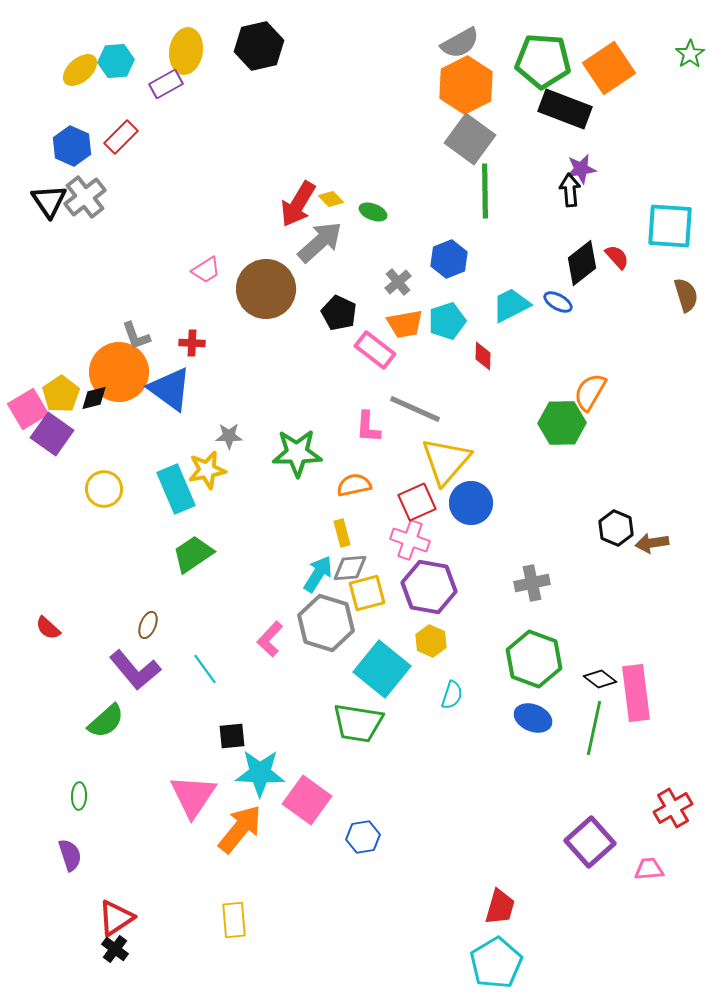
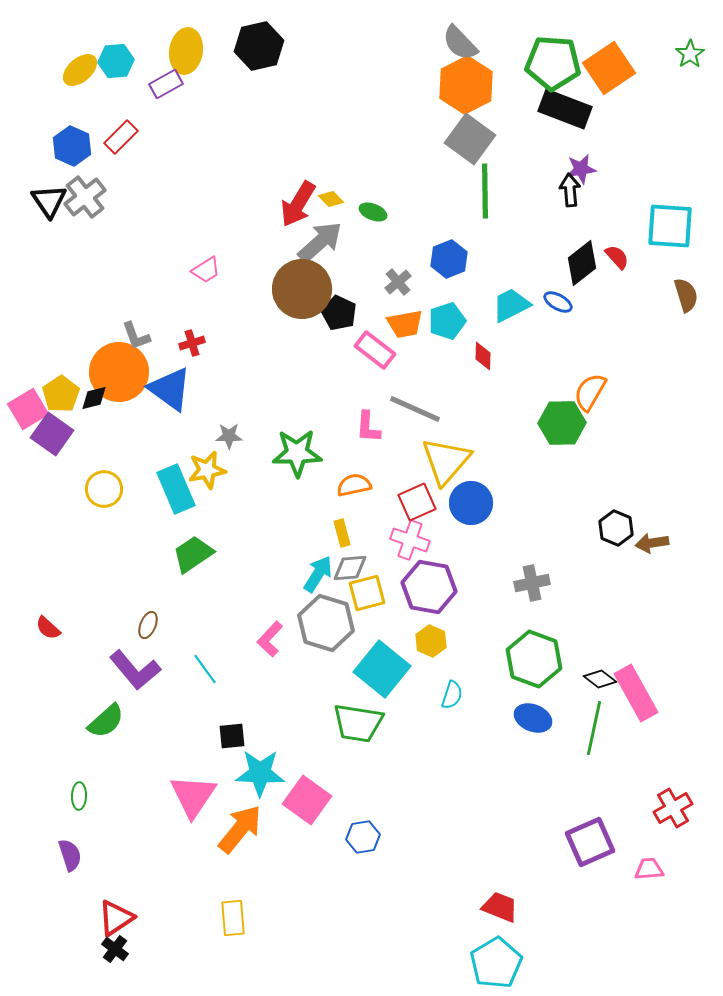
gray semicircle at (460, 43): rotated 75 degrees clockwise
green pentagon at (543, 61): moved 10 px right, 2 px down
brown circle at (266, 289): moved 36 px right
red cross at (192, 343): rotated 20 degrees counterclockwise
pink rectangle at (636, 693): rotated 22 degrees counterclockwise
purple square at (590, 842): rotated 18 degrees clockwise
red trapezoid at (500, 907): rotated 84 degrees counterclockwise
yellow rectangle at (234, 920): moved 1 px left, 2 px up
